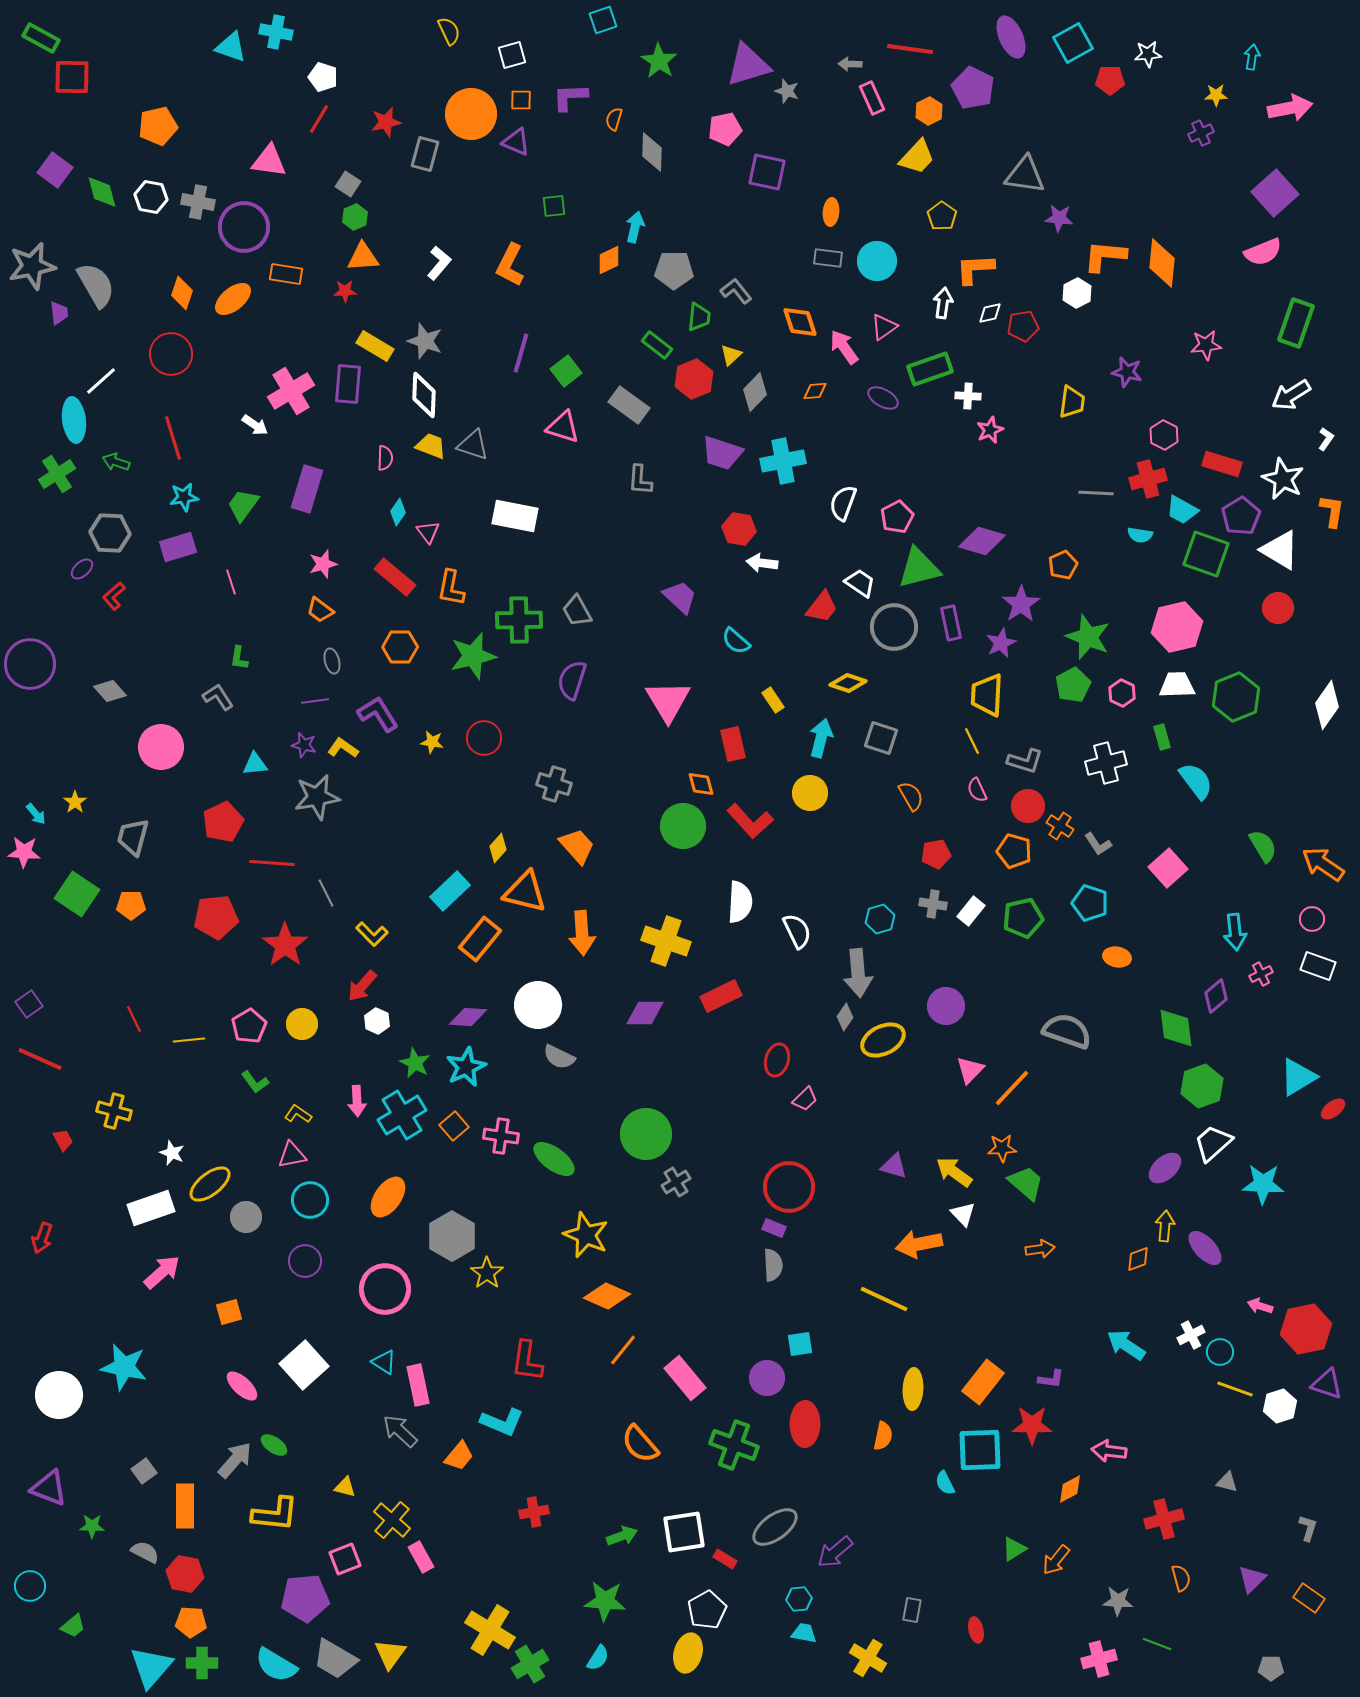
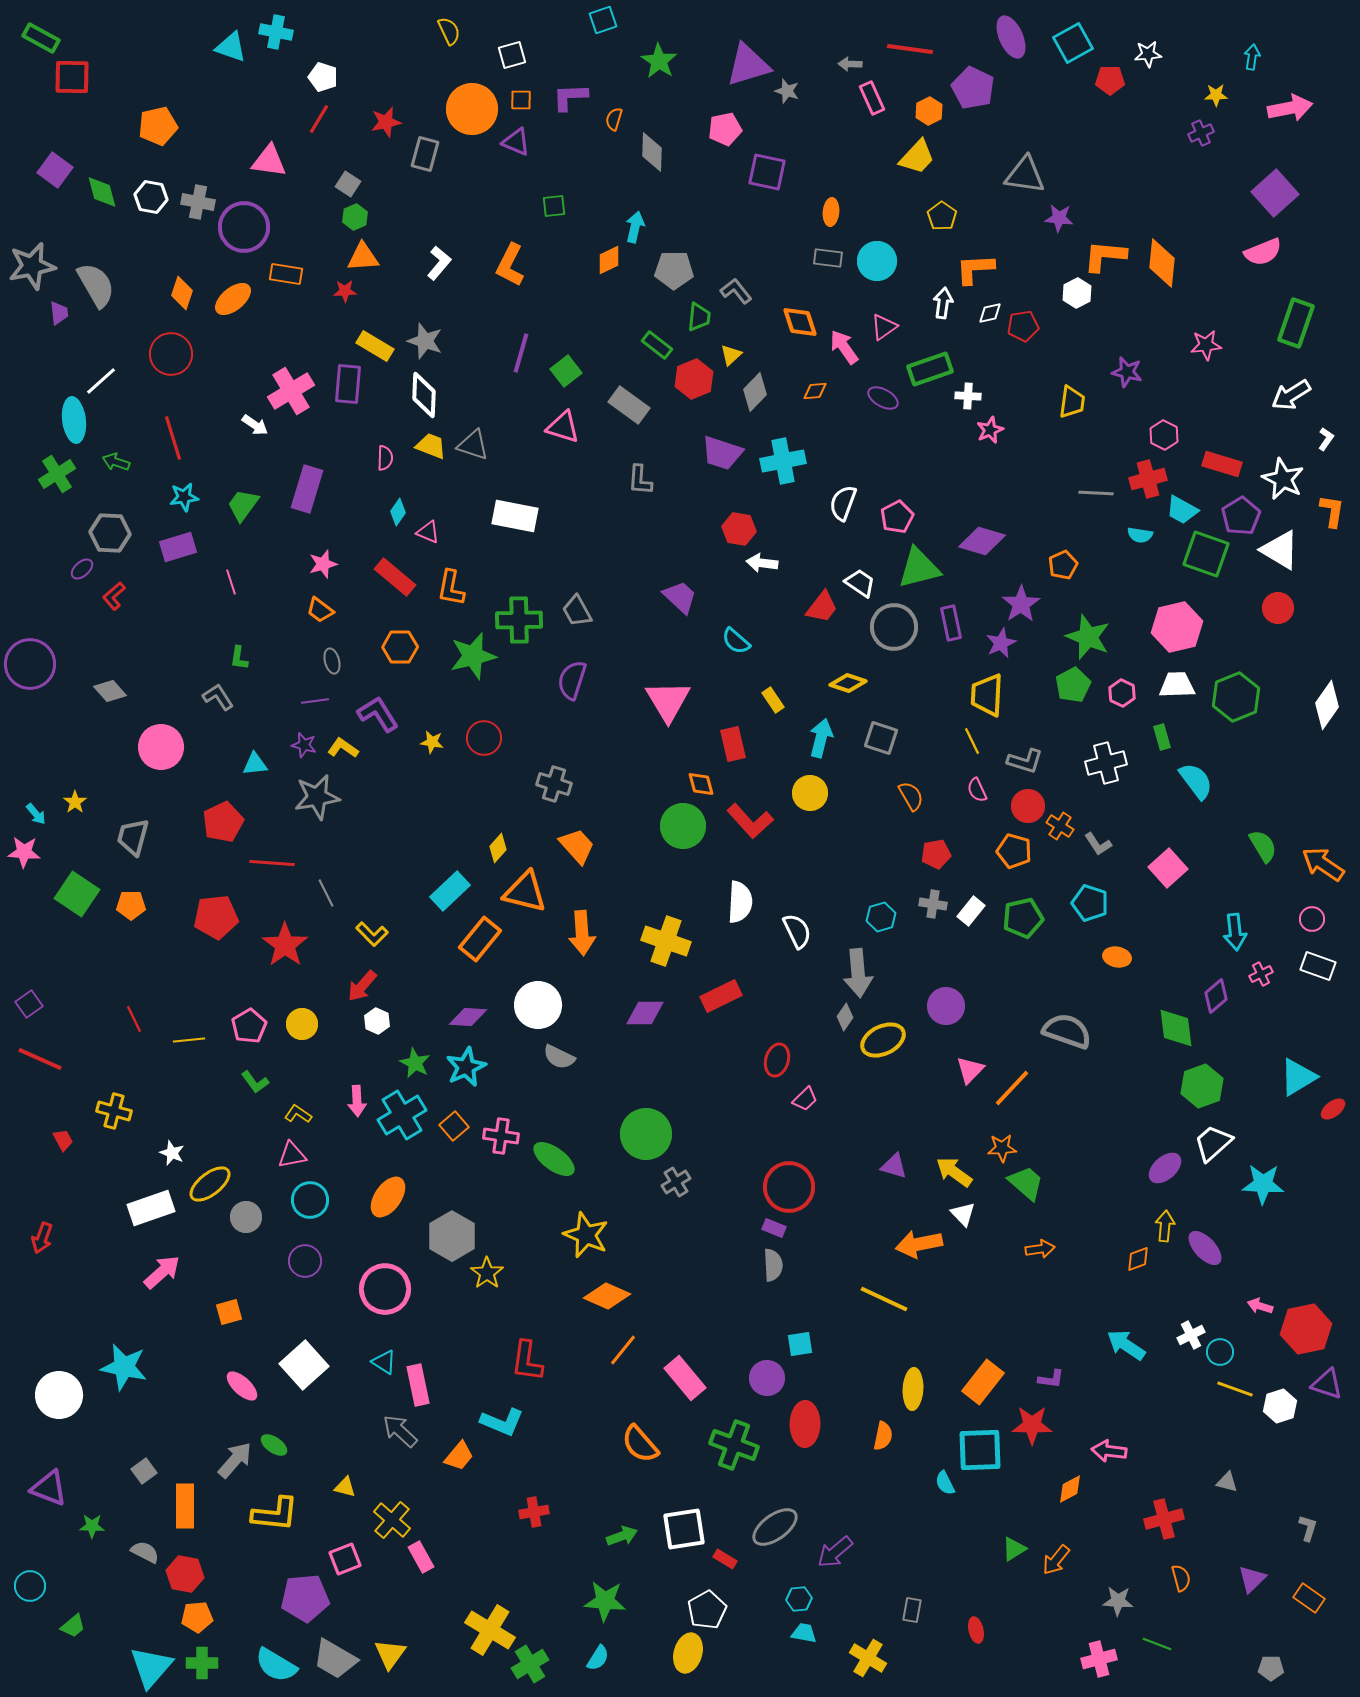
orange circle at (471, 114): moved 1 px right, 5 px up
pink triangle at (428, 532): rotated 30 degrees counterclockwise
cyan hexagon at (880, 919): moved 1 px right, 2 px up
white square at (684, 1532): moved 3 px up
orange pentagon at (191, 1622): moved 6 px right, 5 px up; rotated 8 degrees counterclockwise
